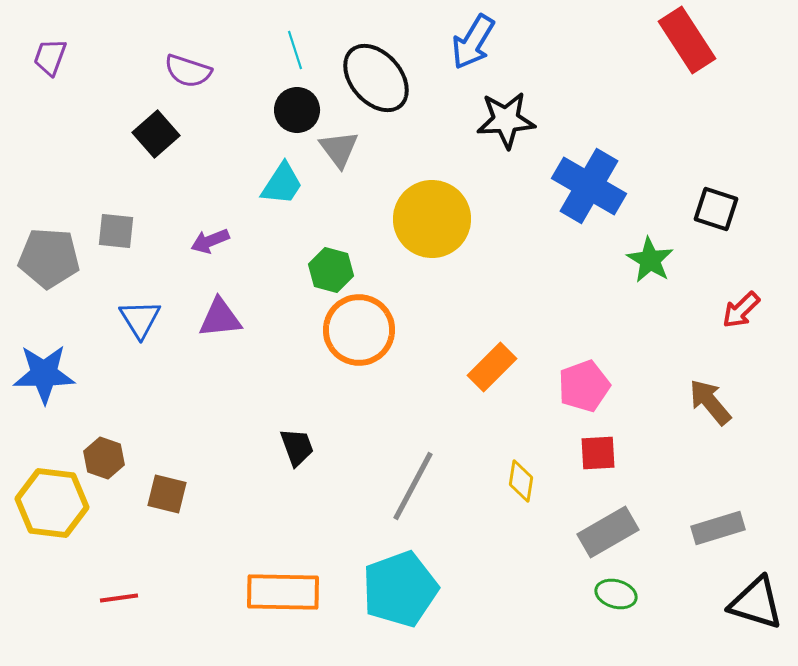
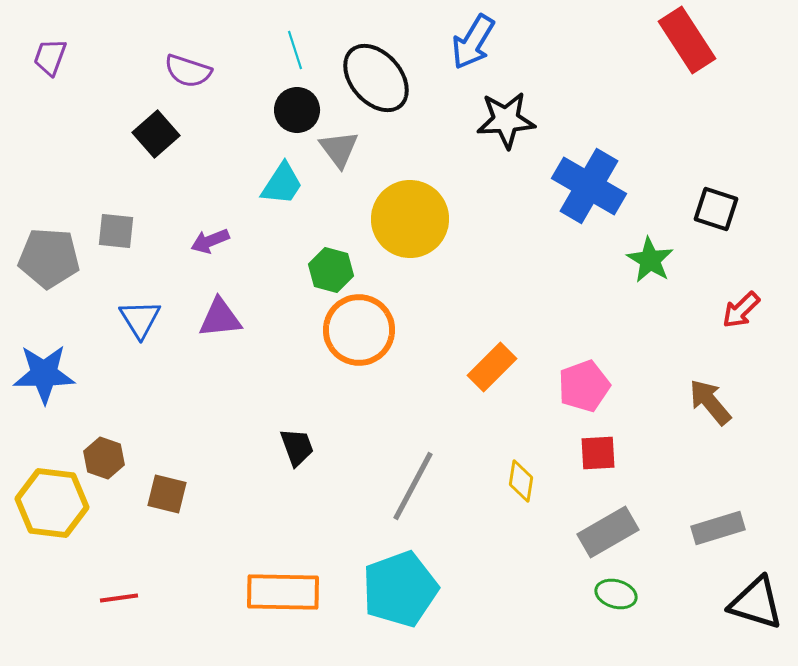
yellow circle at (432, 219): moved 22 px left
